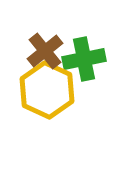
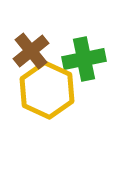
brown cross: moved 14 px left
